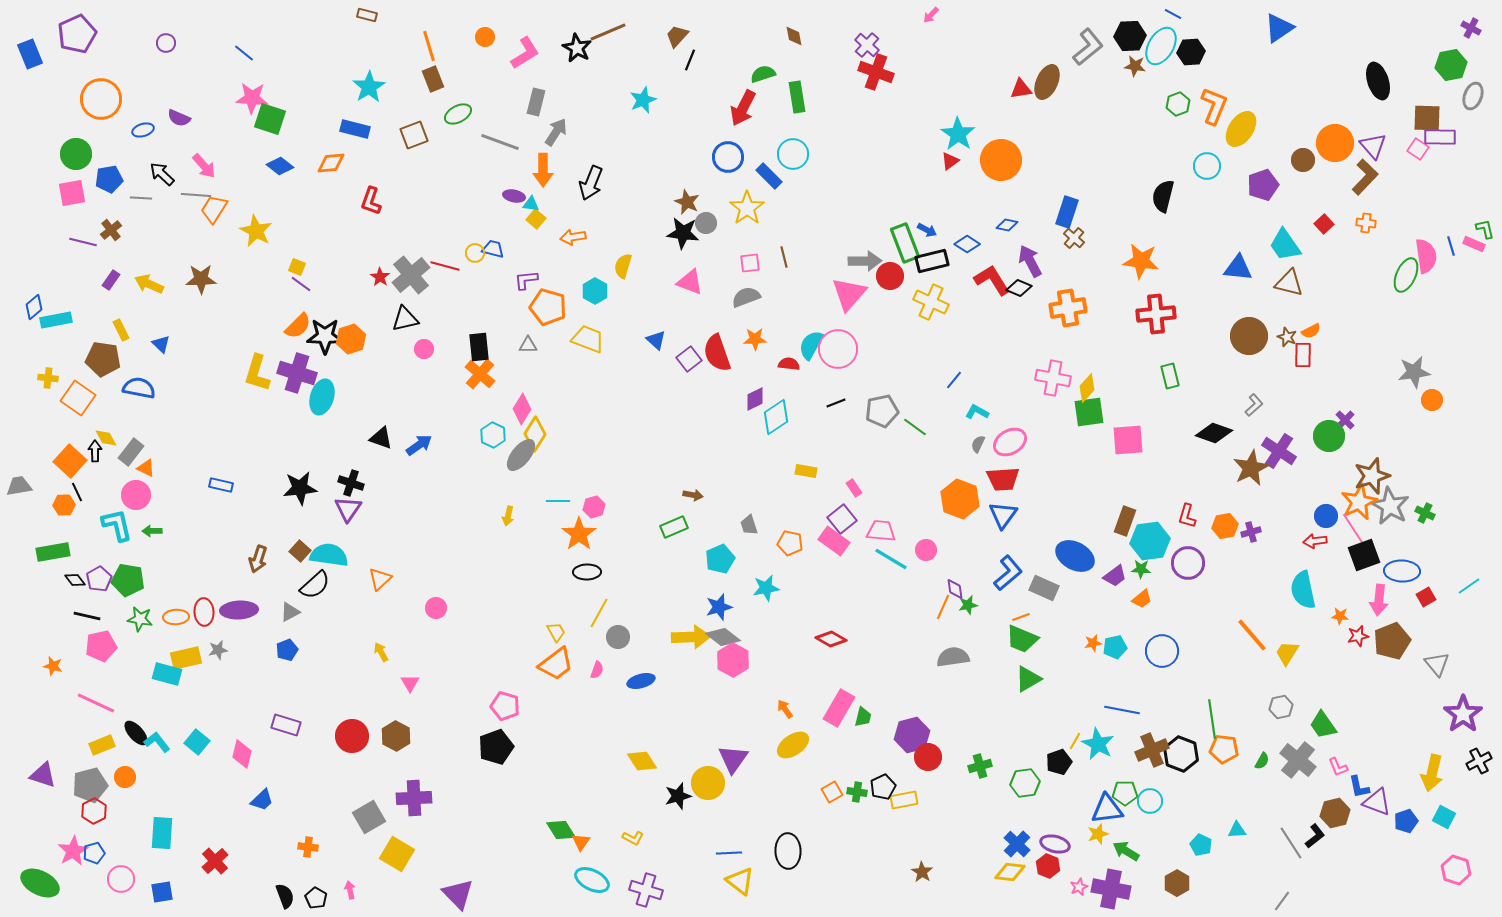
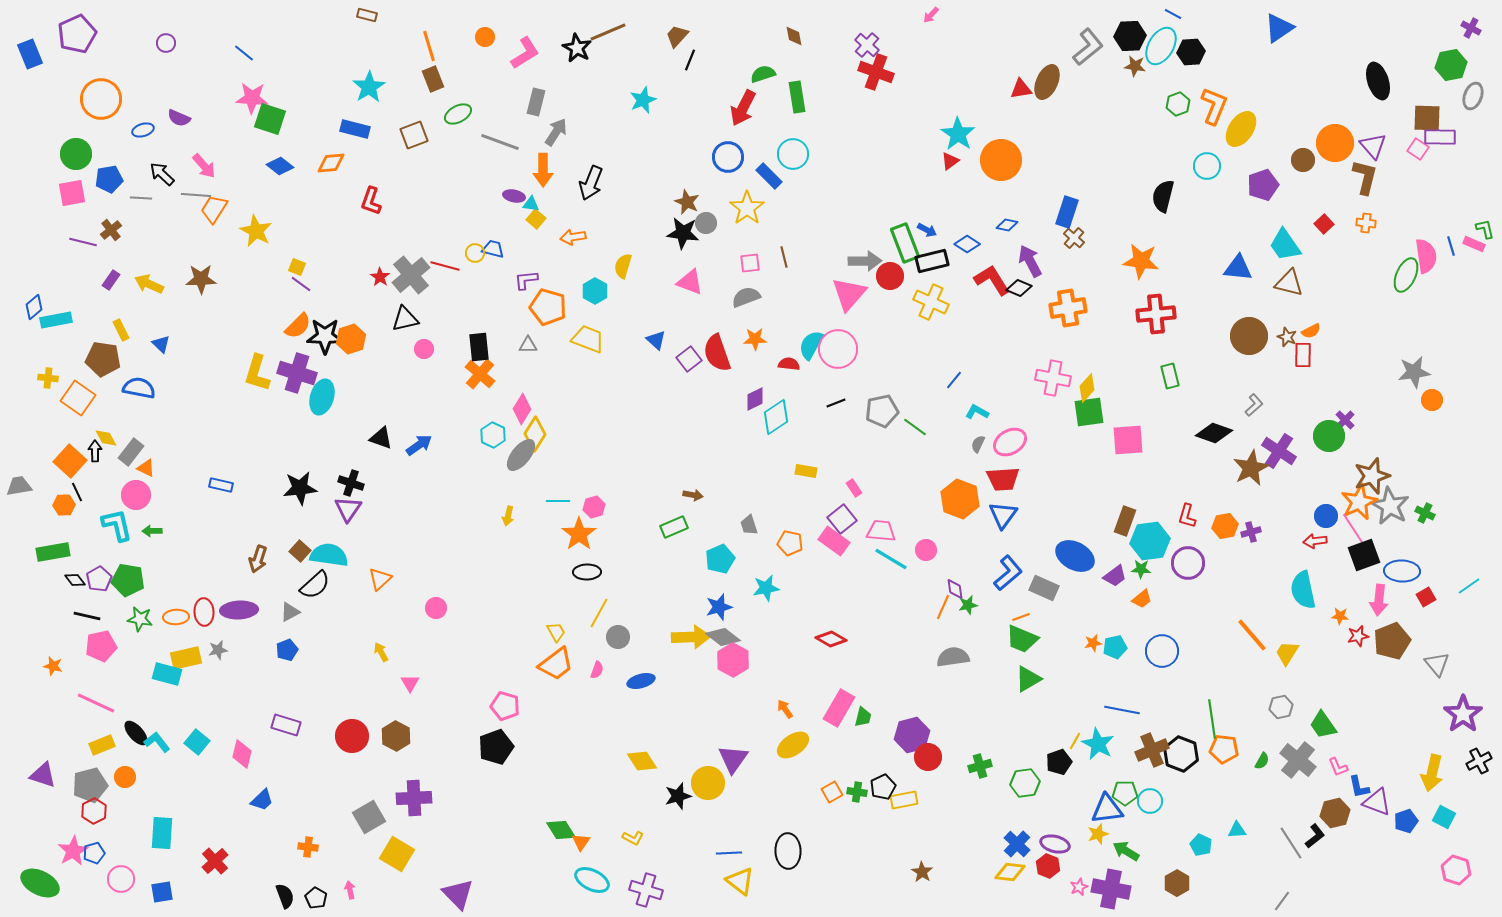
brown L-shape at (1365, 177): rotated 30 degrees counterclockwise
